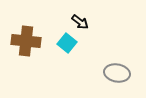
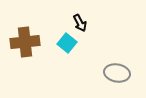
black arrow: moved 1 px down; rotated 24 degrees clockwise
brown cross: moved 1 px left, 1 px down; rotated 12 degrees counterclockwise
